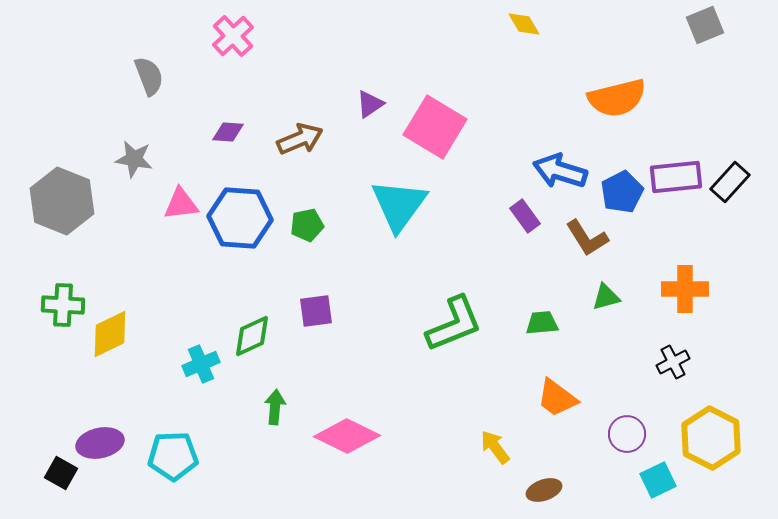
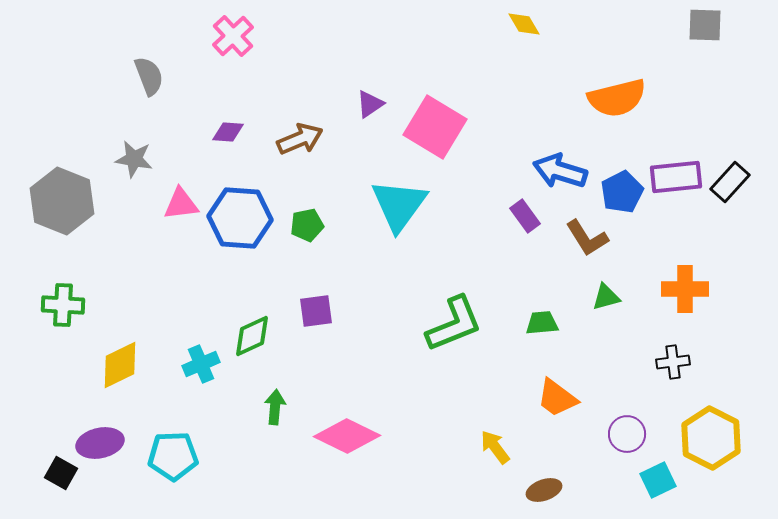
gray square at (705, 25): rotated 24 degrees clockwise
yellow diamond at (110, 334): moved 10 px right, 31 px down
black cross at (673, 362): rotated 20 degrees clockwise
